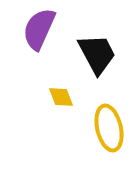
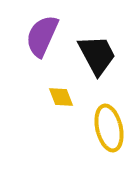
purple semicircle: moved 3 px right, 7 px down
black trapezoid: moved 1 px down
